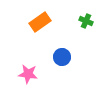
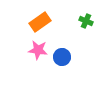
pink star: moved 10 px right, 24 px up
